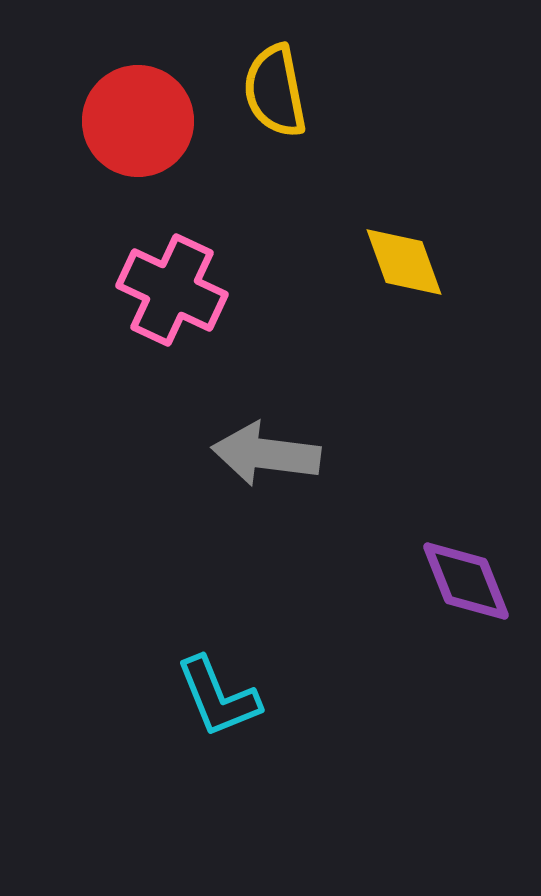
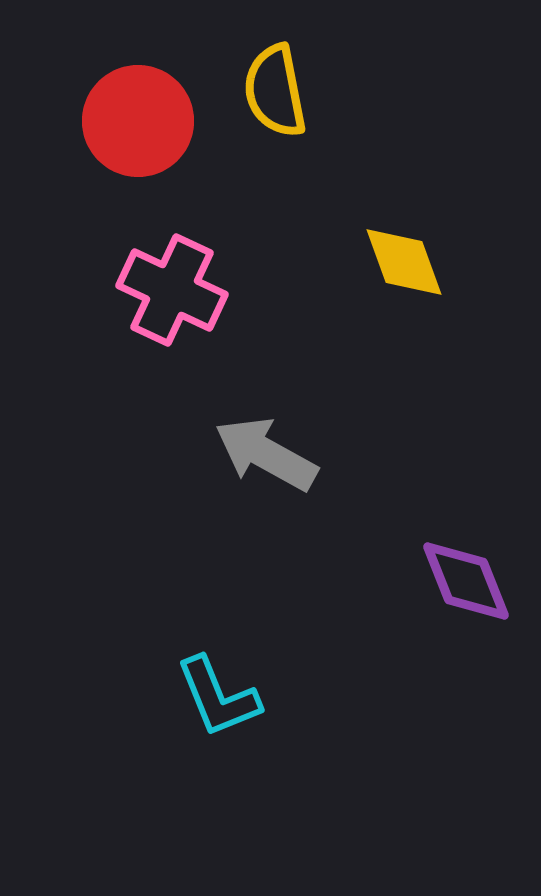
gray arrow: rotated 22 degrees clockwise
